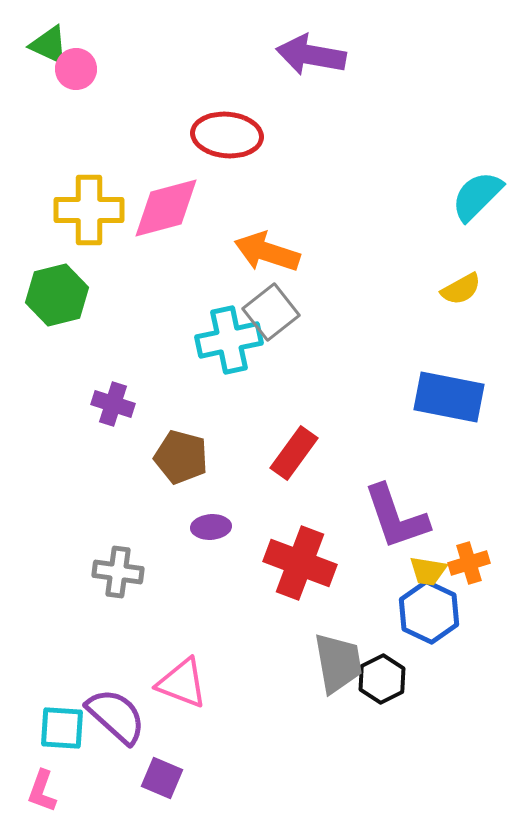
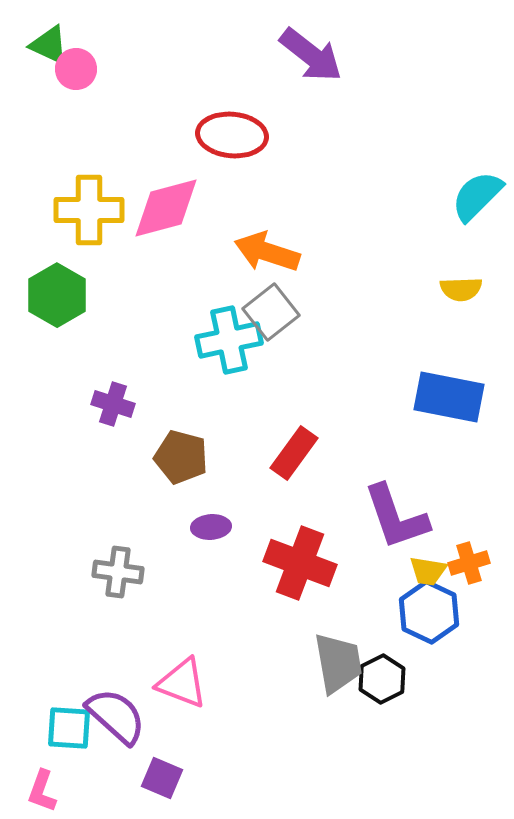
purple arrow: rotated 152 degrees counterclockwise
red ellipse: moved 5 px right
yellow semicircle: rotated 27 degrees clockwise
green hexagon: rotated 16 degrees counterclockwise
cyan square: moved 7 px right
